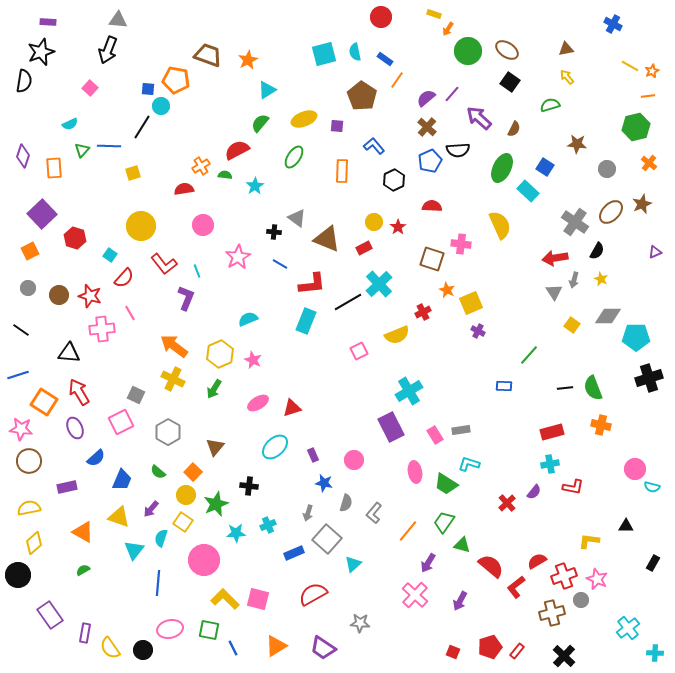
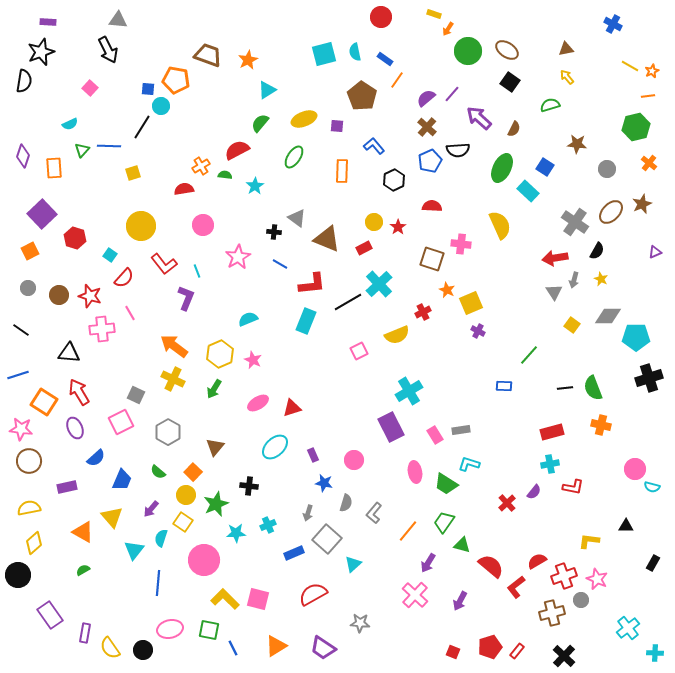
black arrow at (108, 50): rotated 48 degrees counterclockwise
yellow triangle at (119, 517): moved 7 px left; rotated 30 degrees clockwise
